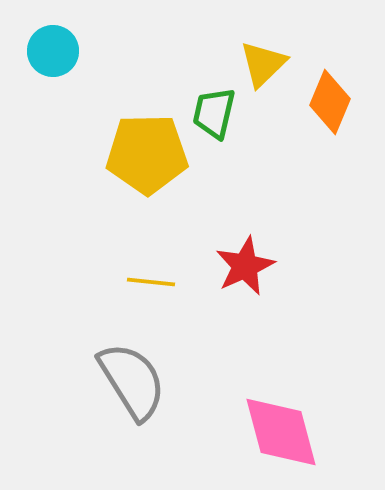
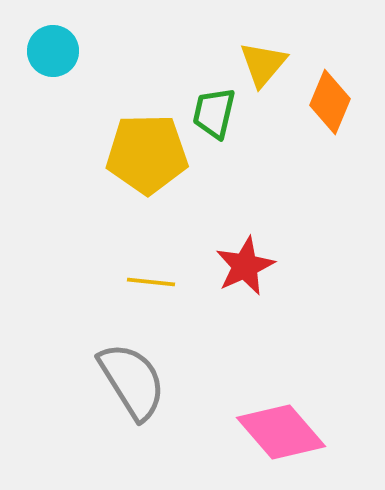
yellow triangle: rotated 6 degrees counterclockwise
pink diamond: rotated 26 degrees counterclockwise
